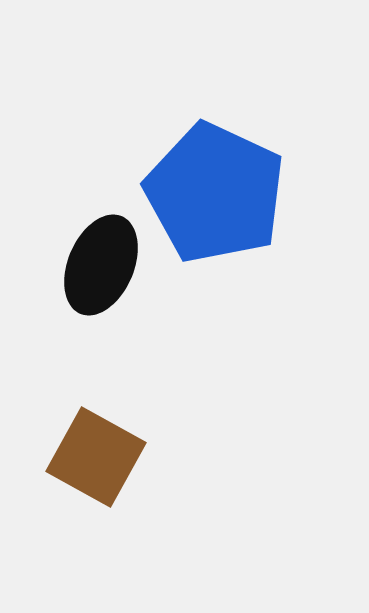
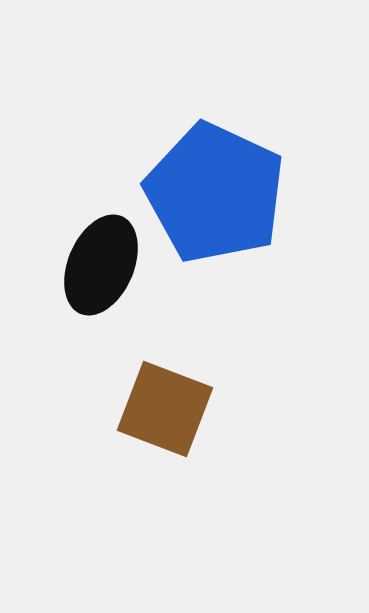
brown square: moved 69 px right, 48 px up; rotated 8 degrees counterclockwise
